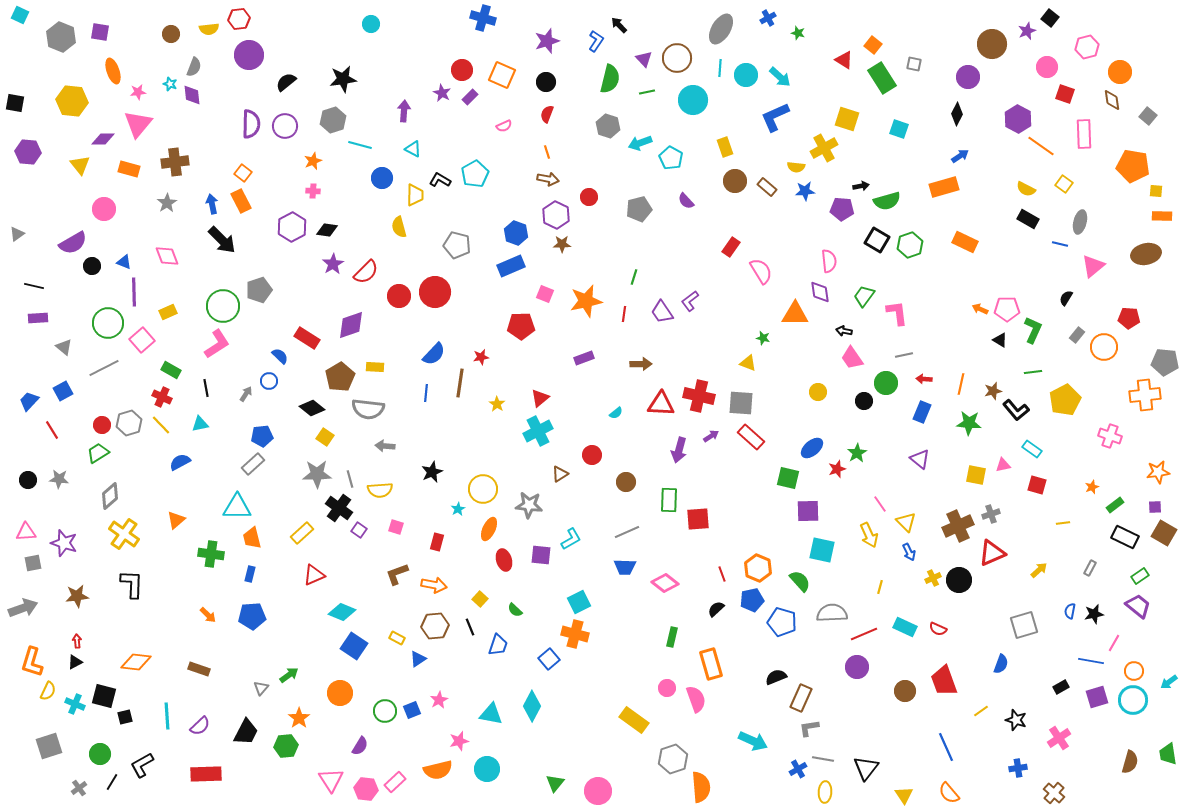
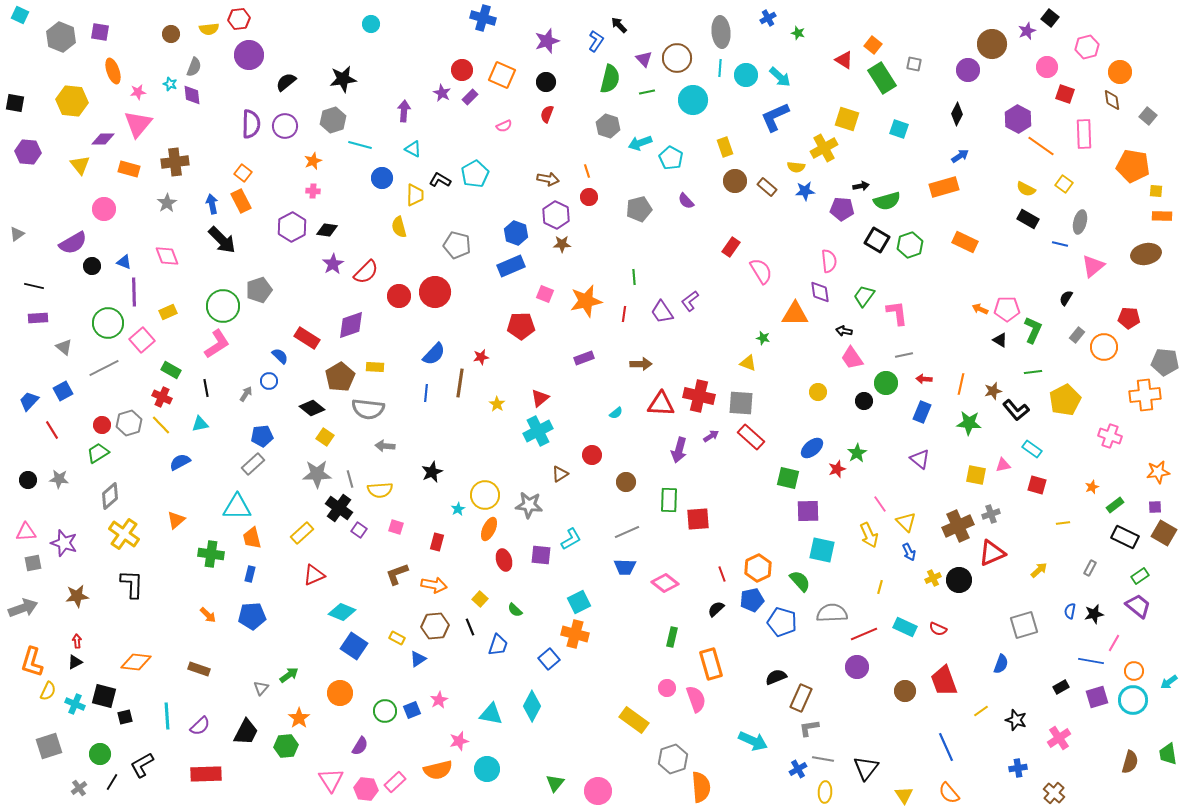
gray ellipse at (721, 29): moved 3 px down; rotated 36 degrees counterclockwise
purple circle at (968, 77): moved 7 px up
orange line at (547, 152): moved 40 px right, 19 px down
green line at (634, 277): rotated 21 degrees counterclockwise
yellow circle at (483, 489): moved 2 px right, 6 px down
orange hexagon at (758, 568): rotated 12 degrees clockwise
